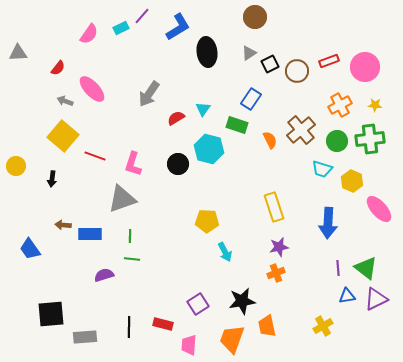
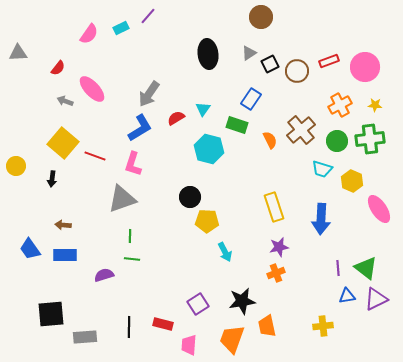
purple line at (142, 16): moved 6 px right
brown circle at (255, 17): moved 6 px right
blue L-shape at (178, 27): moved 38 px left, 101 px down
black ellipse at (207, 52): moved 1 px right, 2 px down
yellow square at (63, 136): moved 7 px down
black circle at (178, 164): moved 12 px right, 33 px down
pink ellipse at (379, 209): rotated 8 degrees clockwise
blue arrow at (328, 223): moved 7 px left, 4 px up
blue rectangle at (90, 234): moved 25 px left, 21 px down
yellow cross at (323, 326): rotated 24 degrees clockwise
